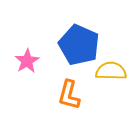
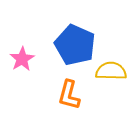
blue pentagon: moved 4 px left
pink star: moved 5 px left, 2 px up
